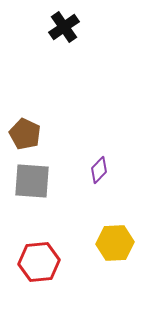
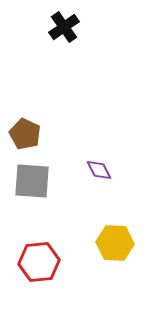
purple diamond: rotated 72 degrees counterclockwise
yellow hexagon: rotated 6 degrees clockwise
